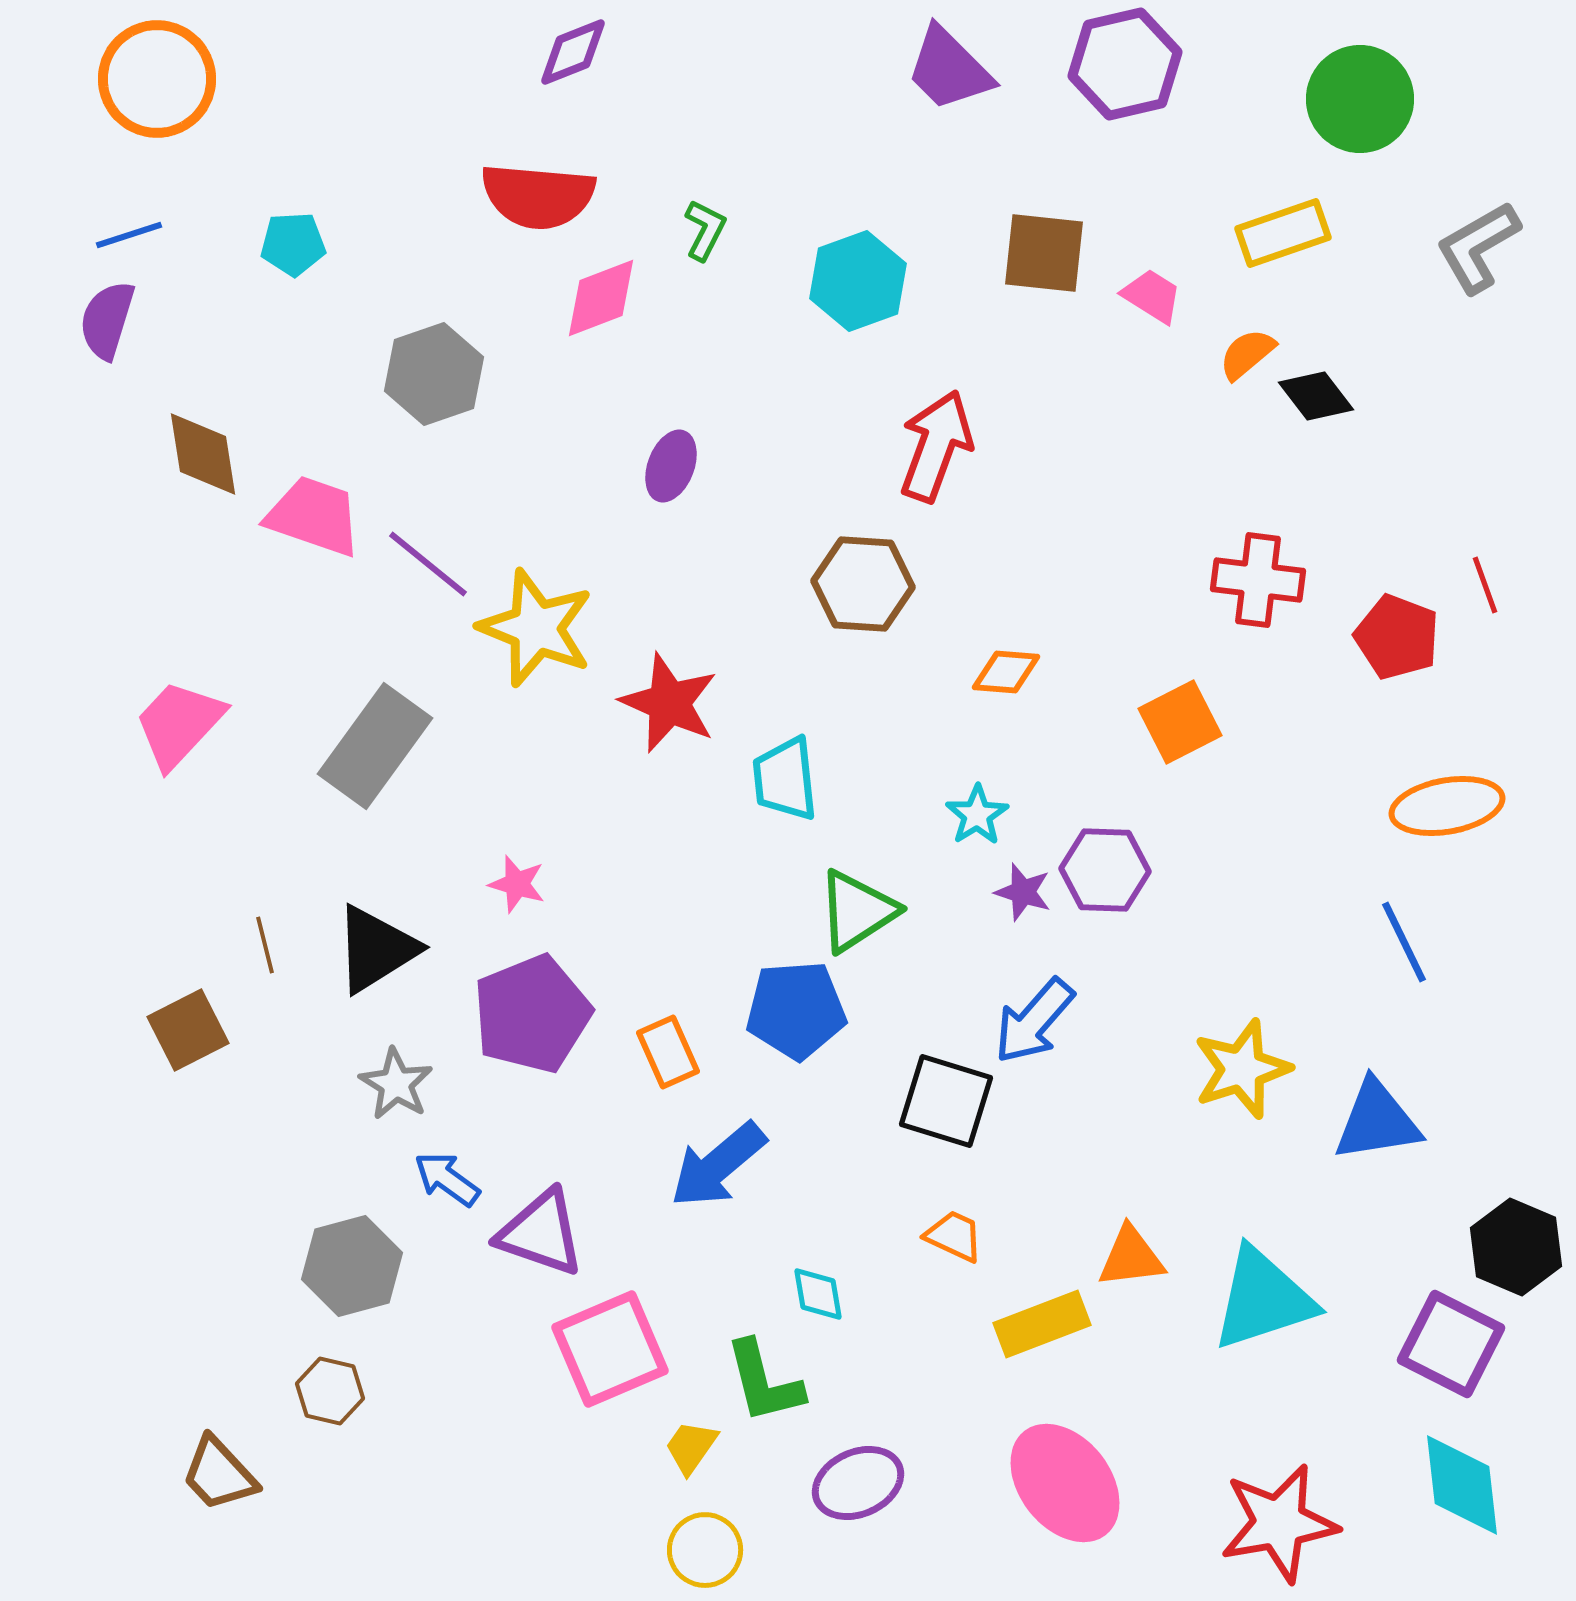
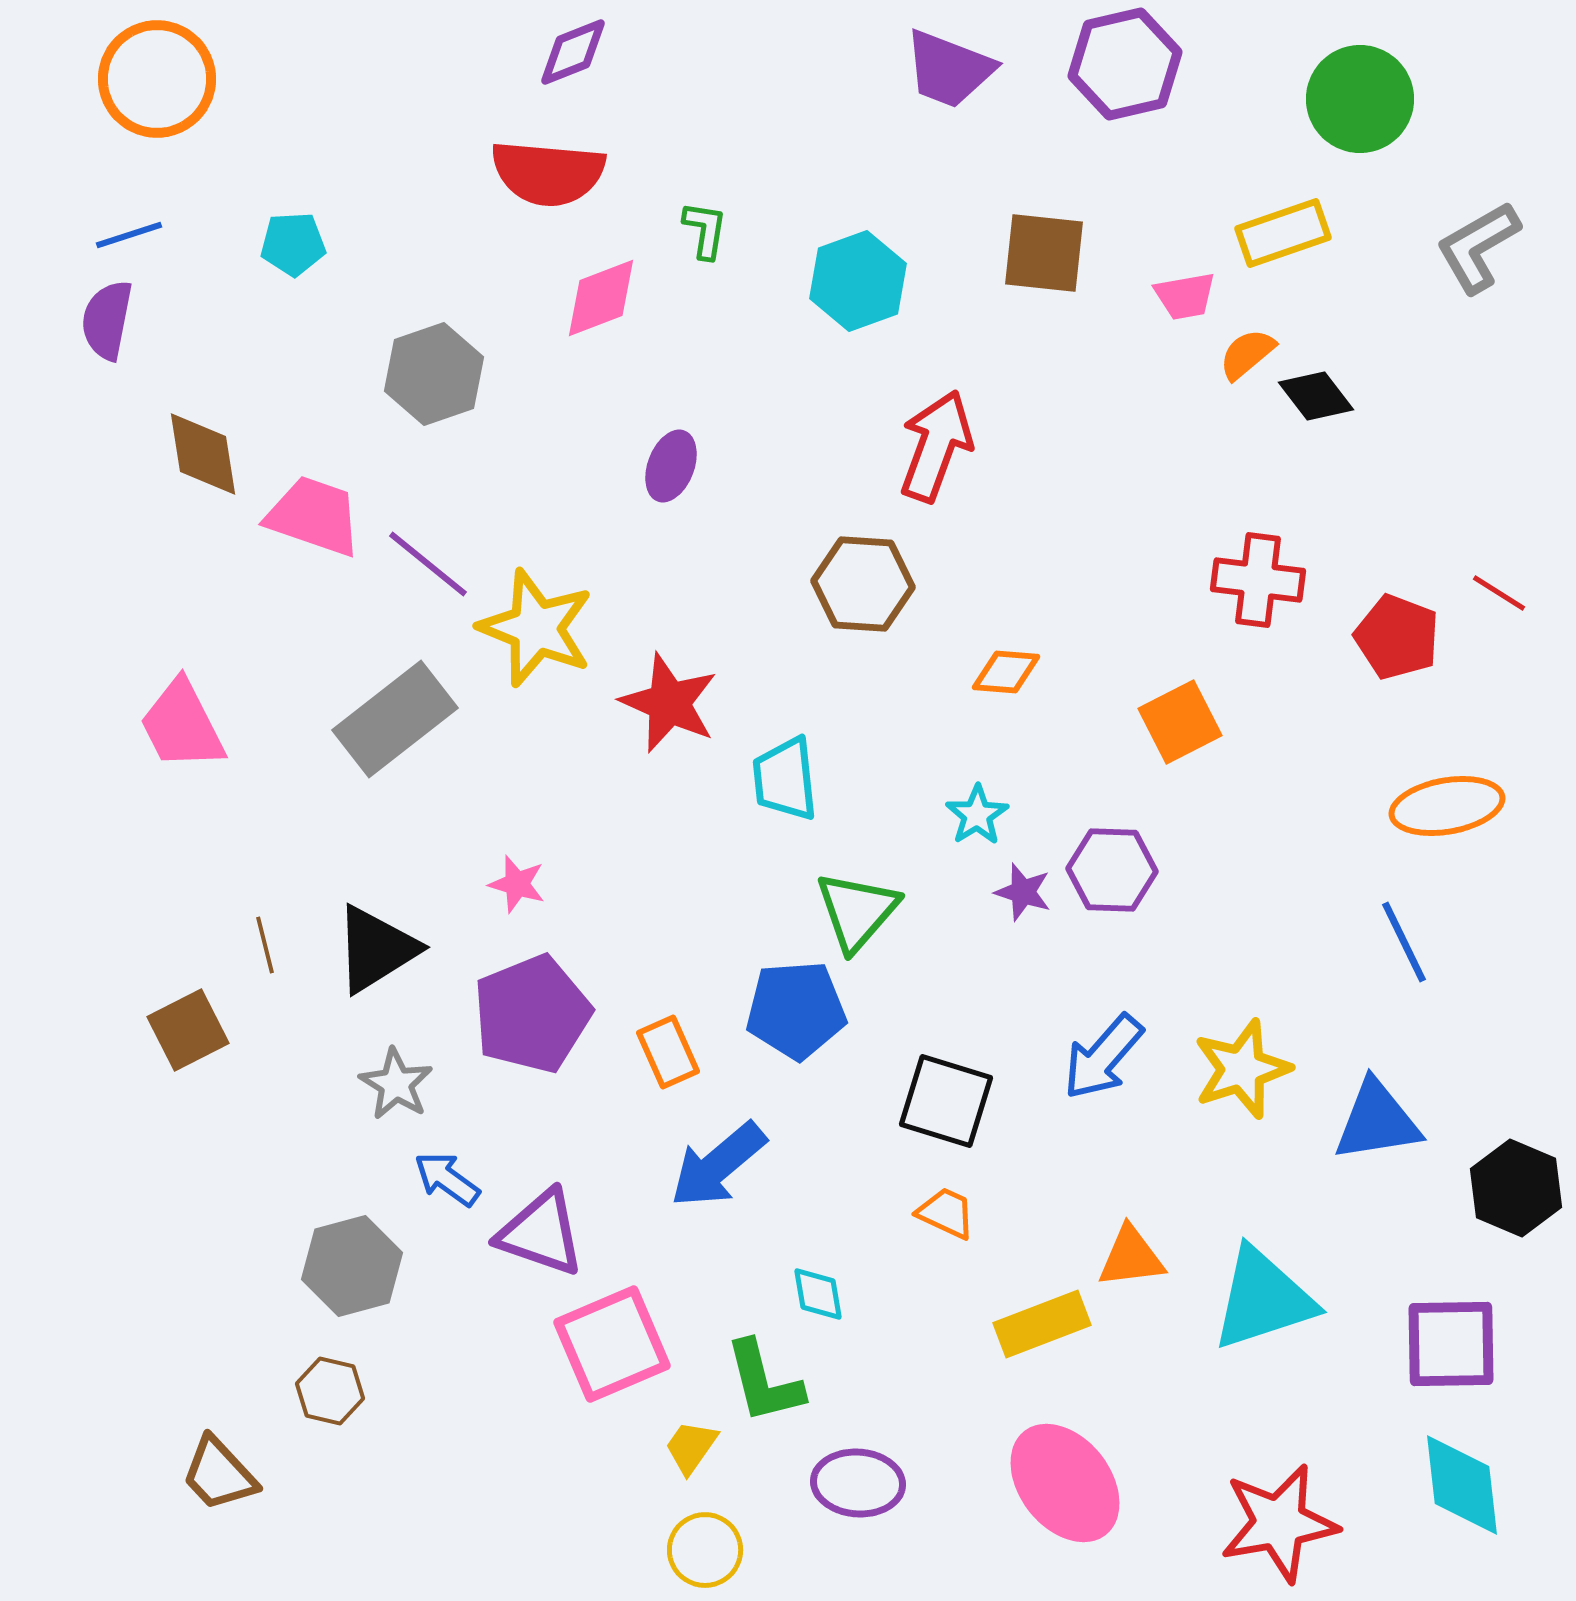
purple trapezoid at (949, 69): rotated 24 degrees counterclockwise
red semicircle at (538, 196): moved 10 px right, 23 px up
green L-shape at (705, 230): rotated 18 degrees counterclockwise
pink trapezoid at (1152, 296): moved 33 px right; rotated 138 degrees clockwise
purple semicircle at (107, 320): rotated 6 degrees counterclockwise
red line at (1485, 585): moved 14 px right, 8 px down; rotated 38 degrees counterclockwise
pink trapezoid at (179, 724): moved 3 px right, 1 px down; rotated 70 degrees counterclockwise
gray rectangle at (375, 746): moved 20 px right, 27 px up; rotated 16 degrees clockwise
purple hexagon at (1105, 870): moved 7 px right
green triangle at (857, 911): rotated 16 degrees counterclockwise
blue arrow at (1034, 1021): moved 69 px right, 36 px down
orange trapezoid at (954, 1236): moved 8 px left, 23 px up
black hexagon at (1516, 1247): moved 59 px up
purple square at (1451, 1344): rotated 28 degrees counterclockwise
pink square at (610, 1349): moved 2 px right, 5 px up
purple ellipse at (858, 1483): rotated 28 degrees clockwise
